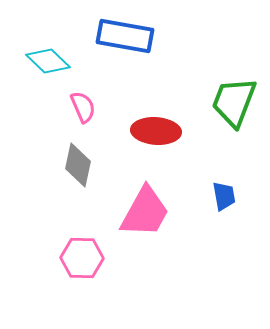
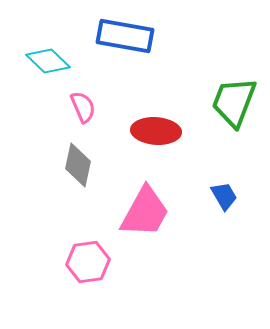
blue trapezoid: rotated 20 degrees counterclockwise
pink hexagon: moved 6 px right, 4 px down; rotated 9 degrees counterclockwise
